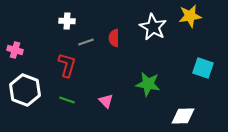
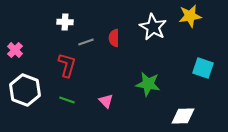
white cross: moved 2 px left, 1 px down
pink cross: rotated 28 degrees clockwise
